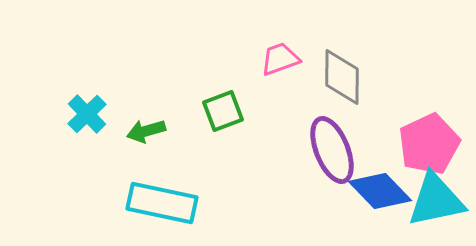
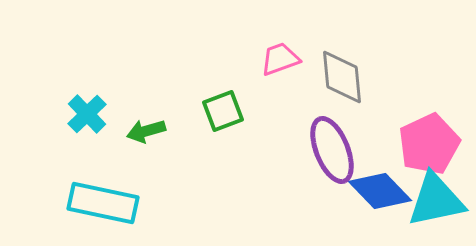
gray diamond: rotated 6 degrees counterclockwise
cyan rectangle: moved 59 px left
